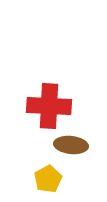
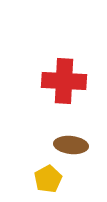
red cross: moved 15 px right, 25 px up
